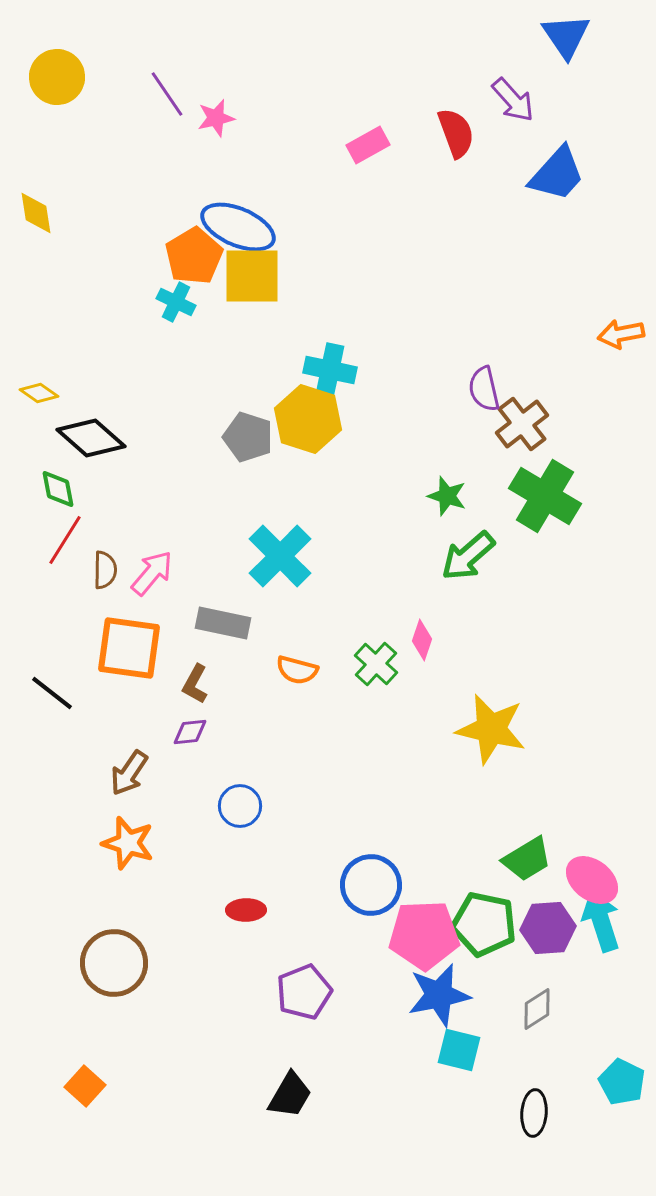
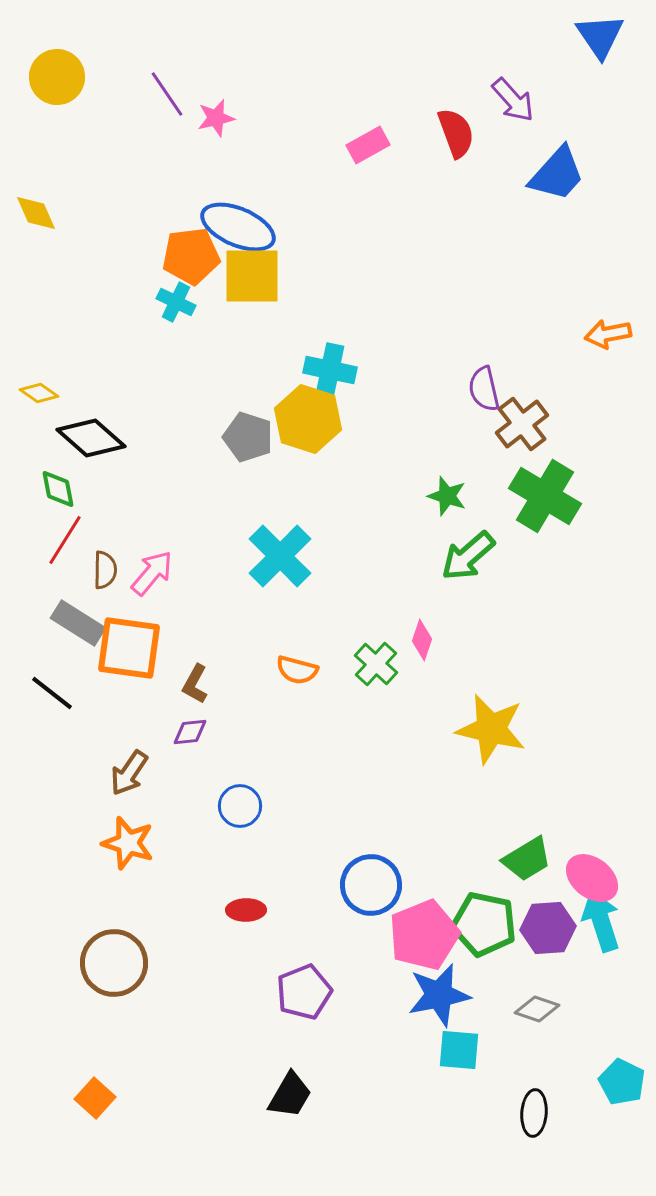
blue triangle at (566, 36): moved 34 px right
yellow diamond at (36, 213): rotated 15 degrees counterclockwise
orange pentagon at (194, 256): moved 3 px left; rotated 24 degrees clockwise
orange arrow at (621, 334): moved 13 px left
gray rectangle at (223, 623): moved 145 px left; rotated 20 degrees clockwise
pink ellipse at (592, 880): moved 2 px up
pink pentagon at (424, 935): rotated 20 degrees counterclockwise
gray diamond at (537, 1009): rotated 51 degrees clockwise
cyan square at (459, 1050): rotated 9 degrees counterclockwise
orange square at (85, 1086): moved 10 px right, 12 px down
